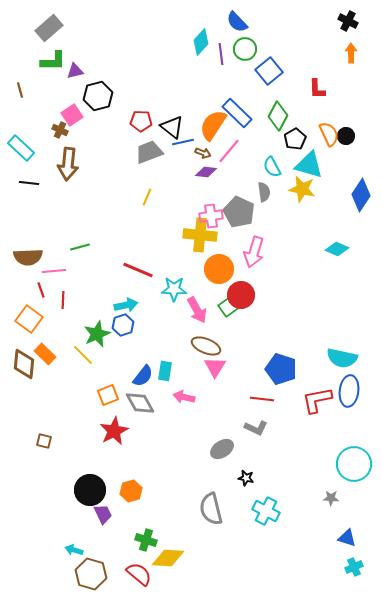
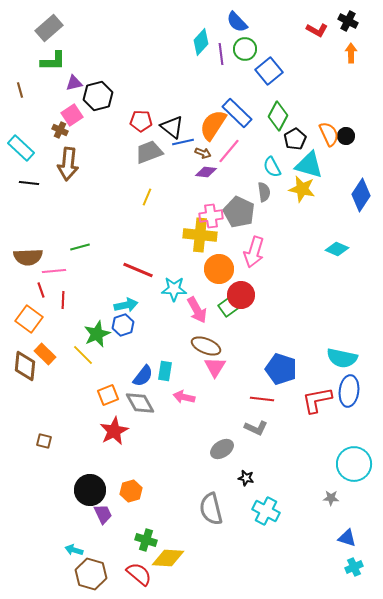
purple triangle at (75, 71): moved 1 px left, 12 px down
red L-shape at (317, 89): moved 59 px up; rotated 60 degrees counterclockwise
brown diamond at (24, 364): moved 1 px right, 2 px down
